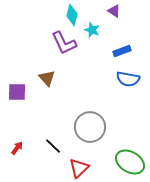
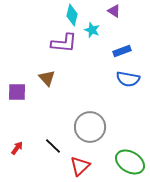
purple L-shape: rotated 60 degrees counterclockwise
red triangle: moved 1 px right, 2 px up
